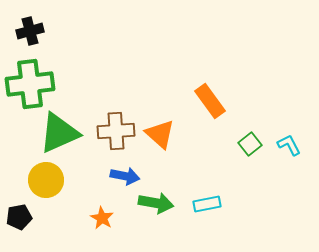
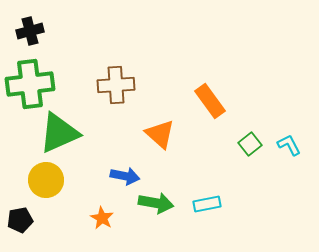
brown cross: moved 46 px up
black pentagon: moved 1 px right, 3 px down
